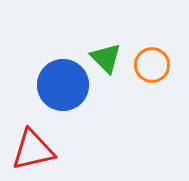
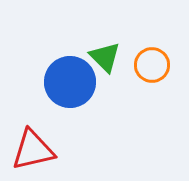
green triangle: moved 1 px left, 1 px up
blue circle: moved 7 px right, 3 px up
